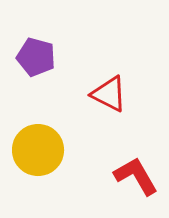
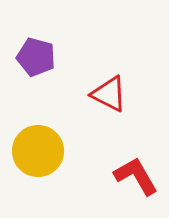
yellow circle: moved 1 px down
